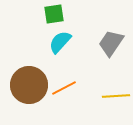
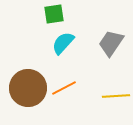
cyan semicircle: moved 3 px right, 1 px down
brown circle: moved 1 px left, 3 px down
